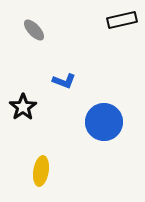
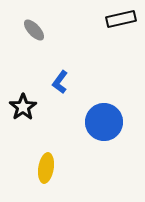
black rectangle: moved 1 px left, 1 px up
blue L-shape: moved 4 px left, 1 px down; rotated 105 degrees clockwise
yellow ellipse: moved 5 px right, 3 px up
